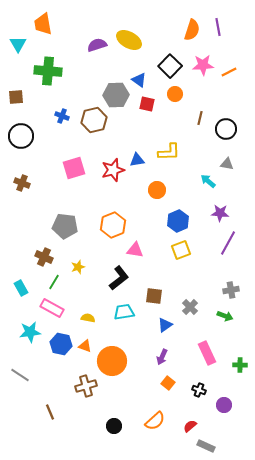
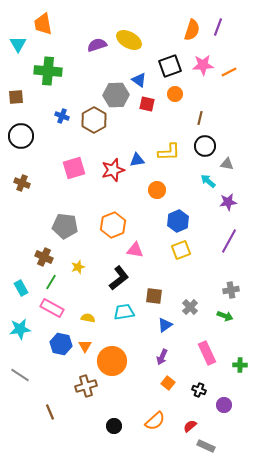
purple line at (218, 27): rotated 30 degrees clockwise
black square at (170, 66): rotated 25 degrees clockwise
brown hexagon at (94, 120): rotated 15 degrees counterclockwise
black circle at (226, 129): moved 21 px left, 17 px down
purple star at (220, 213): moved 8 px right, 11 px up; rotated 12 degrees counterclockwise
purple line at (228, 243): moved 1 px right, 2 px up
green line at (54, 282): moved 3 px left
cyan star at (30, 332): moved 10 px left, 3 px up
orange triangle at (85, 346): rotated 40 degrees clockwise
